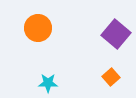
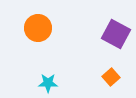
purple square: rotated 12 degrees counterclockwise
